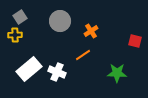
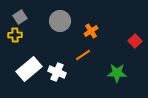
red square: rotated 32 degrees clockwise
